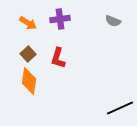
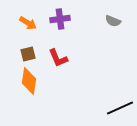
brown square: rotated 28 degrees clockwise
red L-shape: rotated 40 degrees counterclockwise
